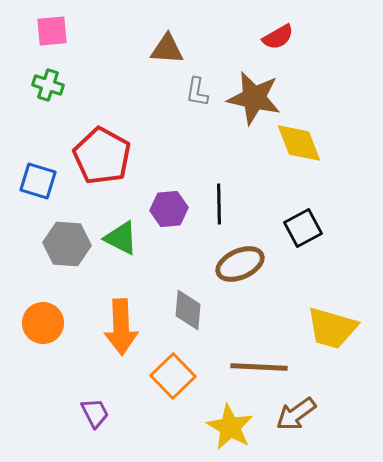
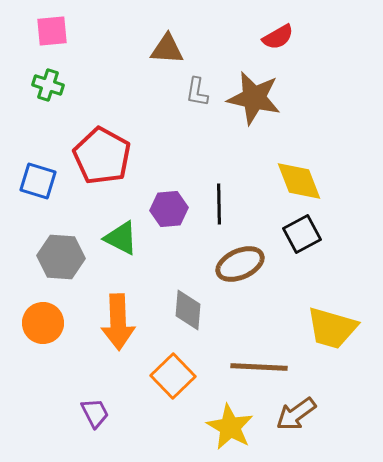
yellow diamond: moved 38 px down
black square: moved 1 px left, 6 px down
gray hexagon: moved 6 px left, 13 px down
orange arrow: moved 3 px left, 5 px up
